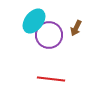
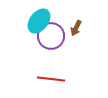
cyan ellipse: moved 5 px right
purple circle: moved 2 px right, 1 px down
